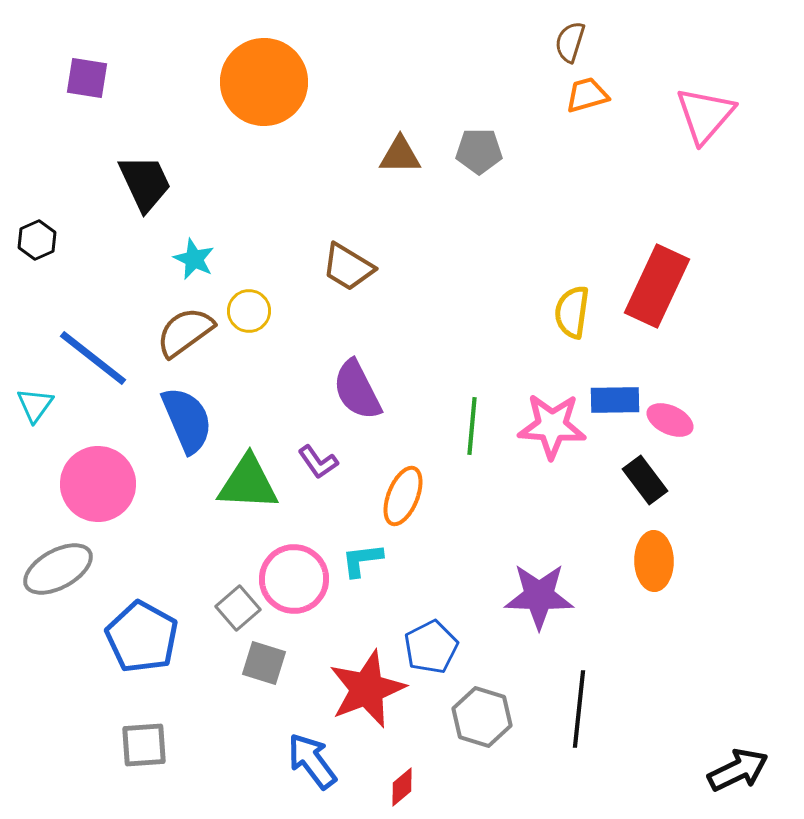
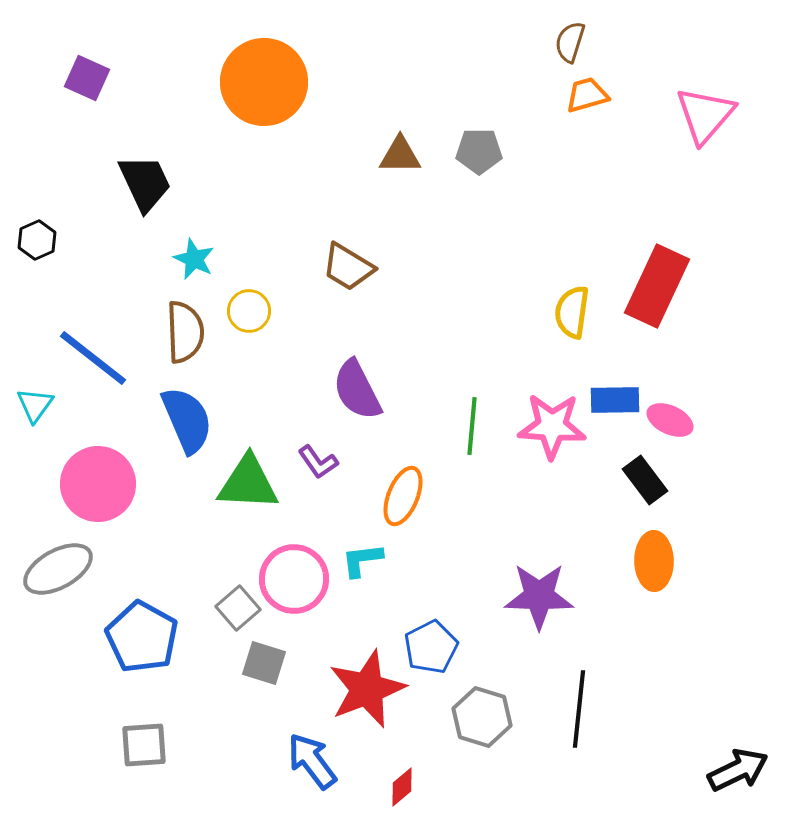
purple square at (87, 78): rotated 15 degrees clockwise
brown semicircle at (185, 332): rotated 124 degrees clockwise
